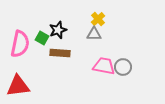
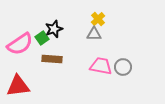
black star: moved 4 px left, 1 px up
green square: rotated 24 degrees clockwise
pink semicircle: rotated 44 degrees clockwise
brown rectangle: moved 8 px left, 6 px down
pink trapezoid: moved 3 px left
